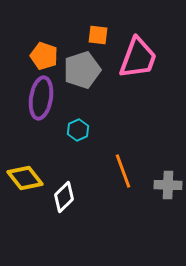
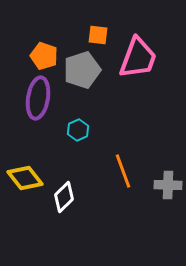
purple ellipse: moved 3 px left
